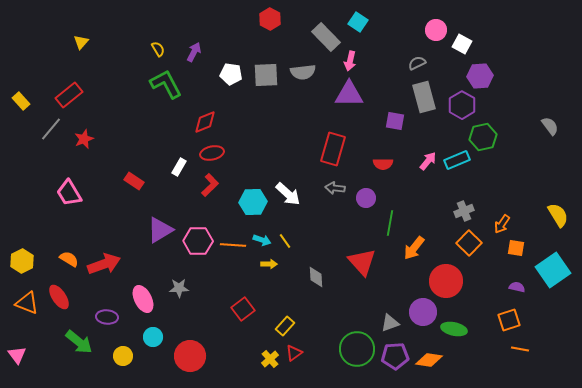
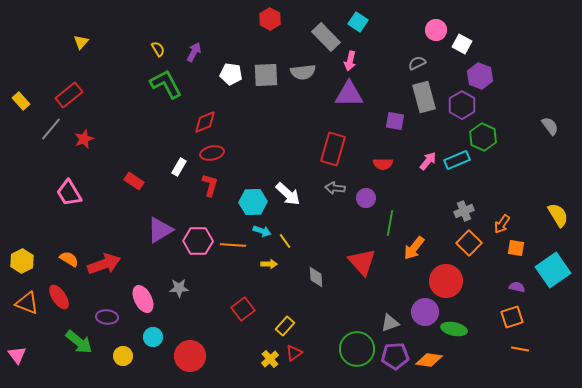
purple hexagon at (480, 76): rotated 25 degrees clockwise
green hexagon at (483, 137): rotated 24 degrees counterclockwise
red L-shape at (210, 185): rotated 30 degrees counterclockwise
cyan arrow at (262, 240): moved 9 px up
purple circle at (423, 312): moved 2 px right
orange square at (509, 320): moved 3 px right, 3 px up
